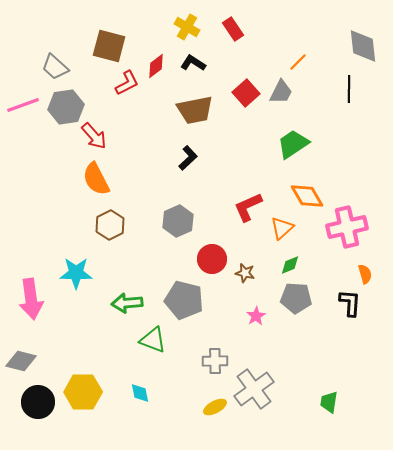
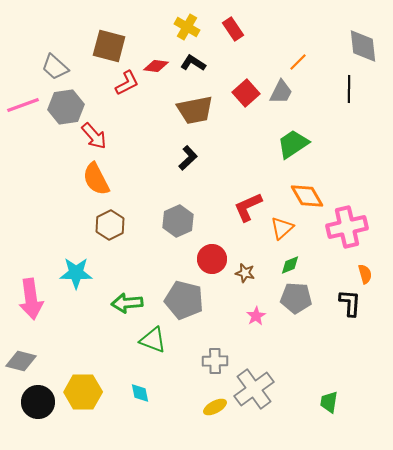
red diamond at (156, 66): rotated 45 degrees clockwise
